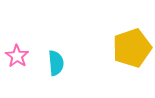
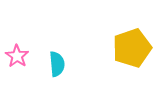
cyan semicircle: moved 1 px right, 1 px down
